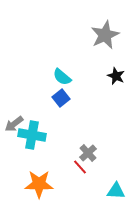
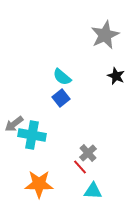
cyan triangle: moved 23 px left
